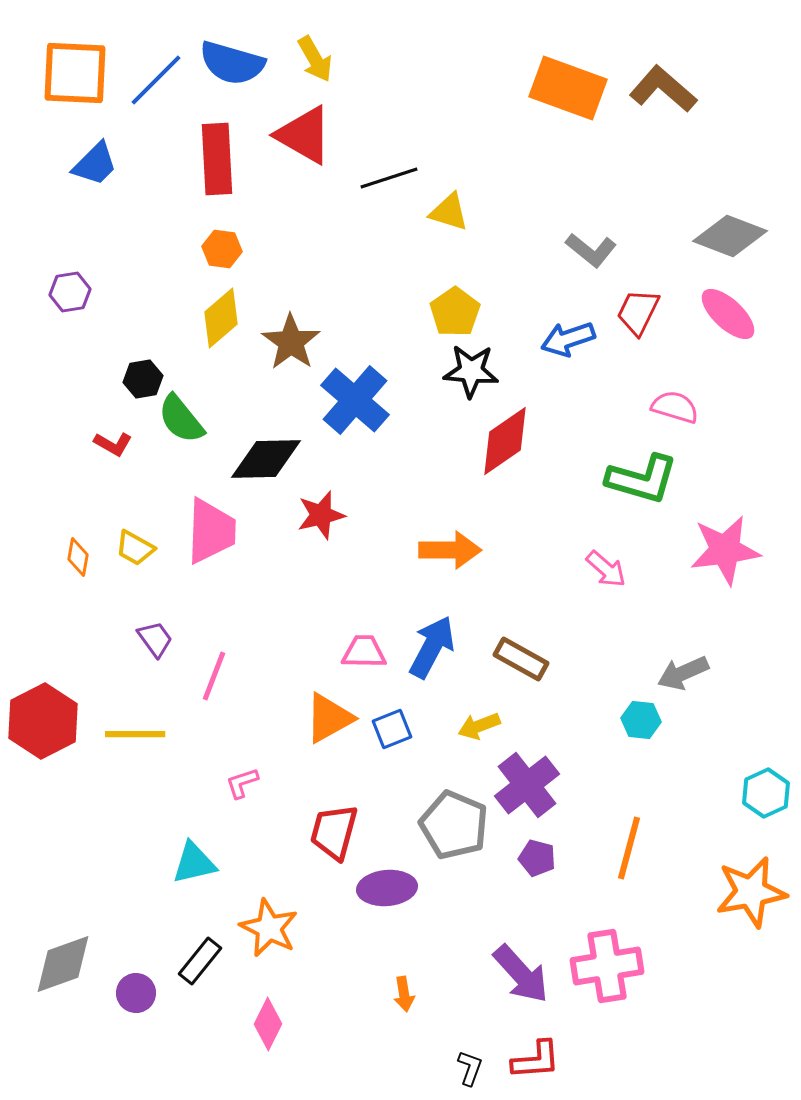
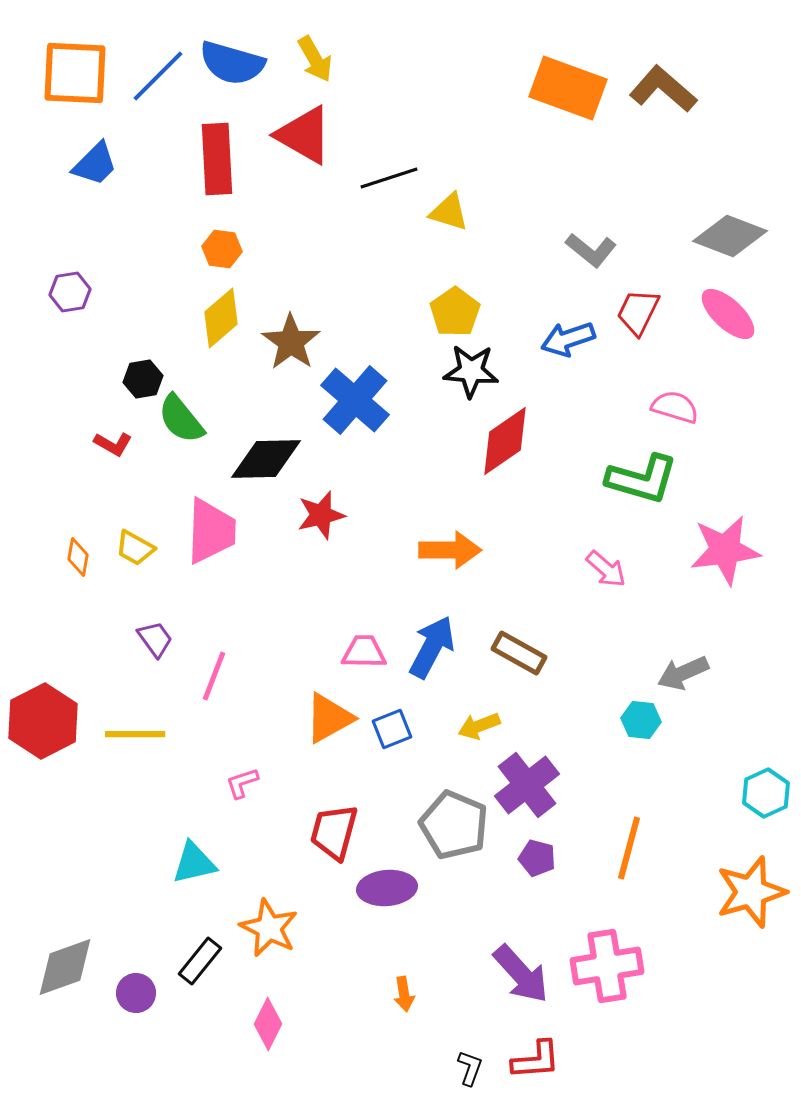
blue line at (156, 80): moved 2 px right, 4 px up
brown rectangle at (521, 659): moved 2 px left, 6 px up
orange star at (751, 892): rotated 6 degrees counterclockwise
gray diamond at (63, 964): moved 2 px right, 3 px down
